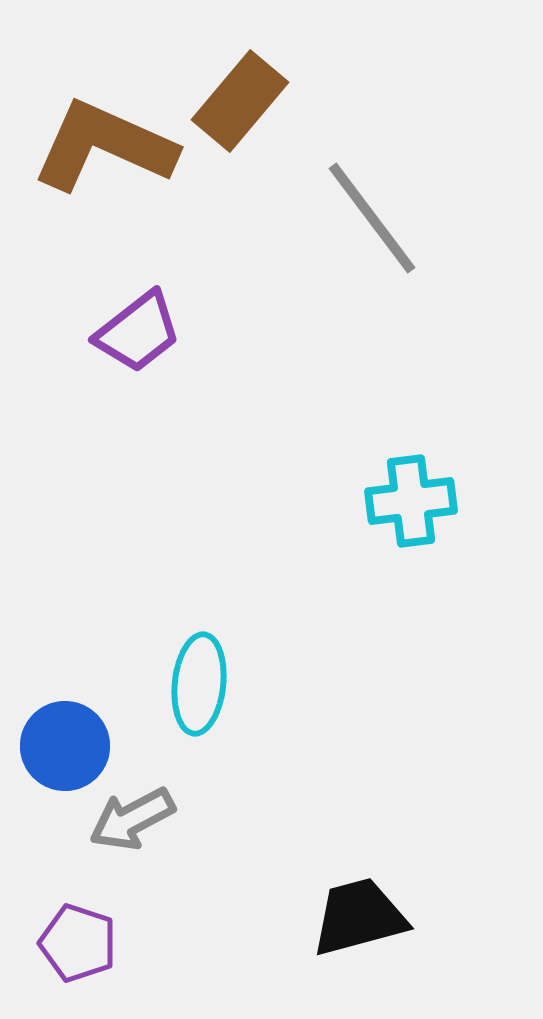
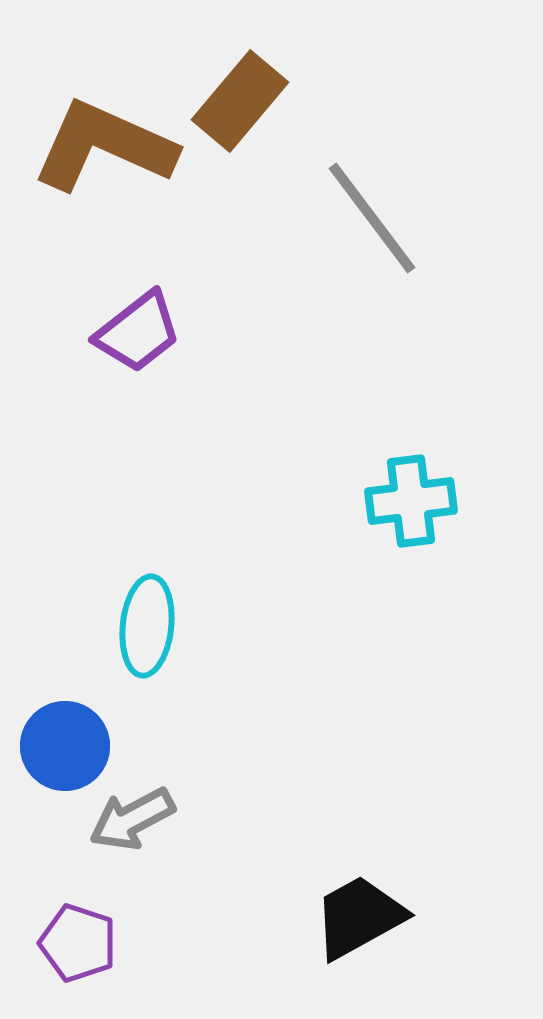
cyan ellipse: moved 52 px left, 58 px up
black trapezoid: rotated 14 degrees counterclockwise
